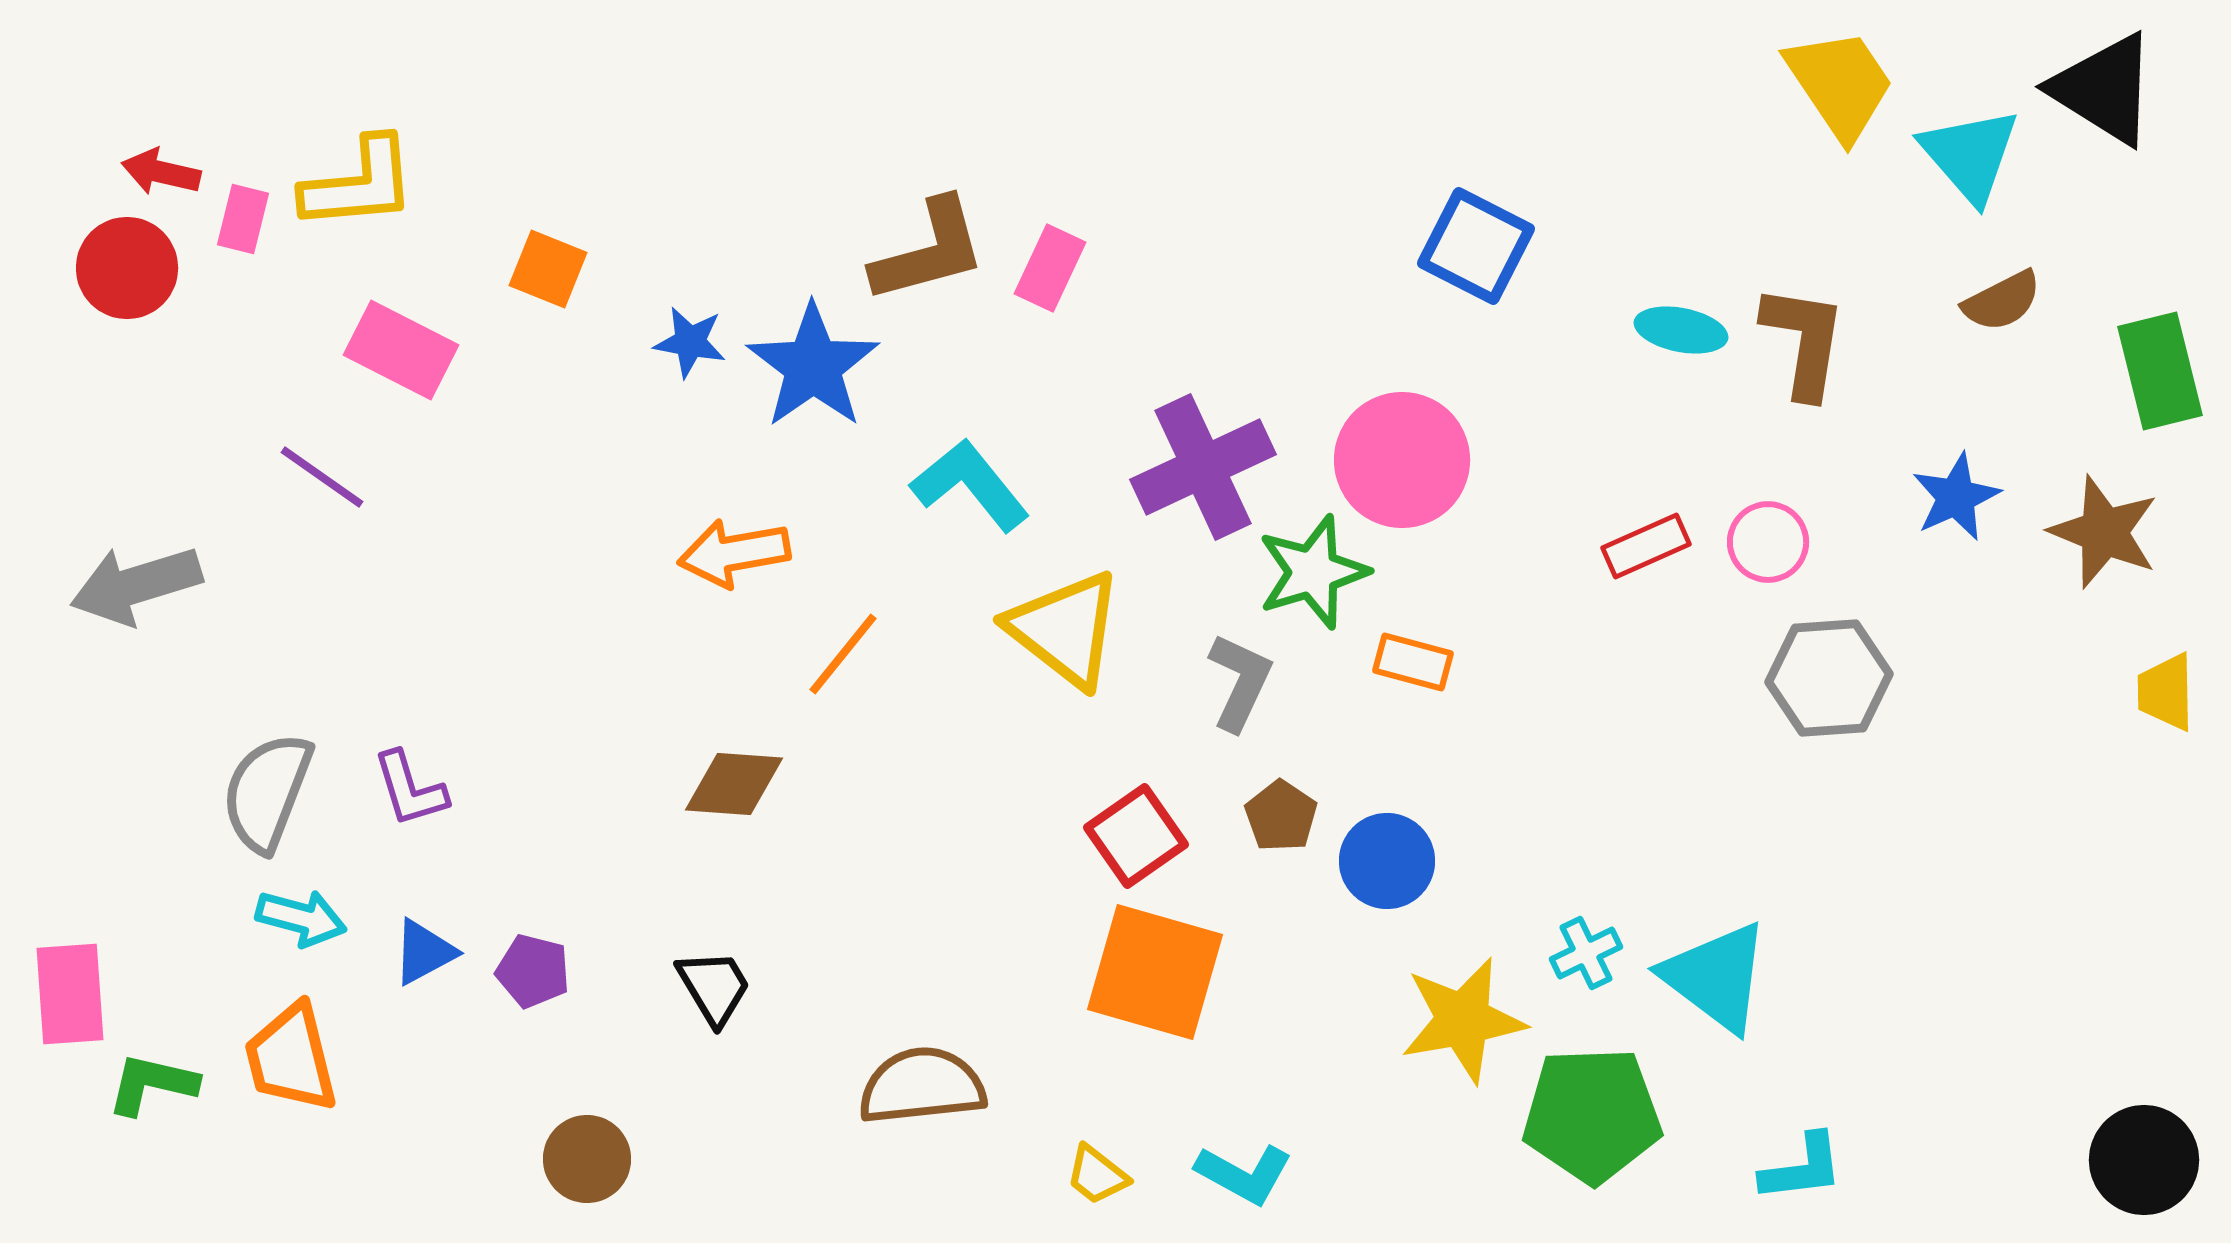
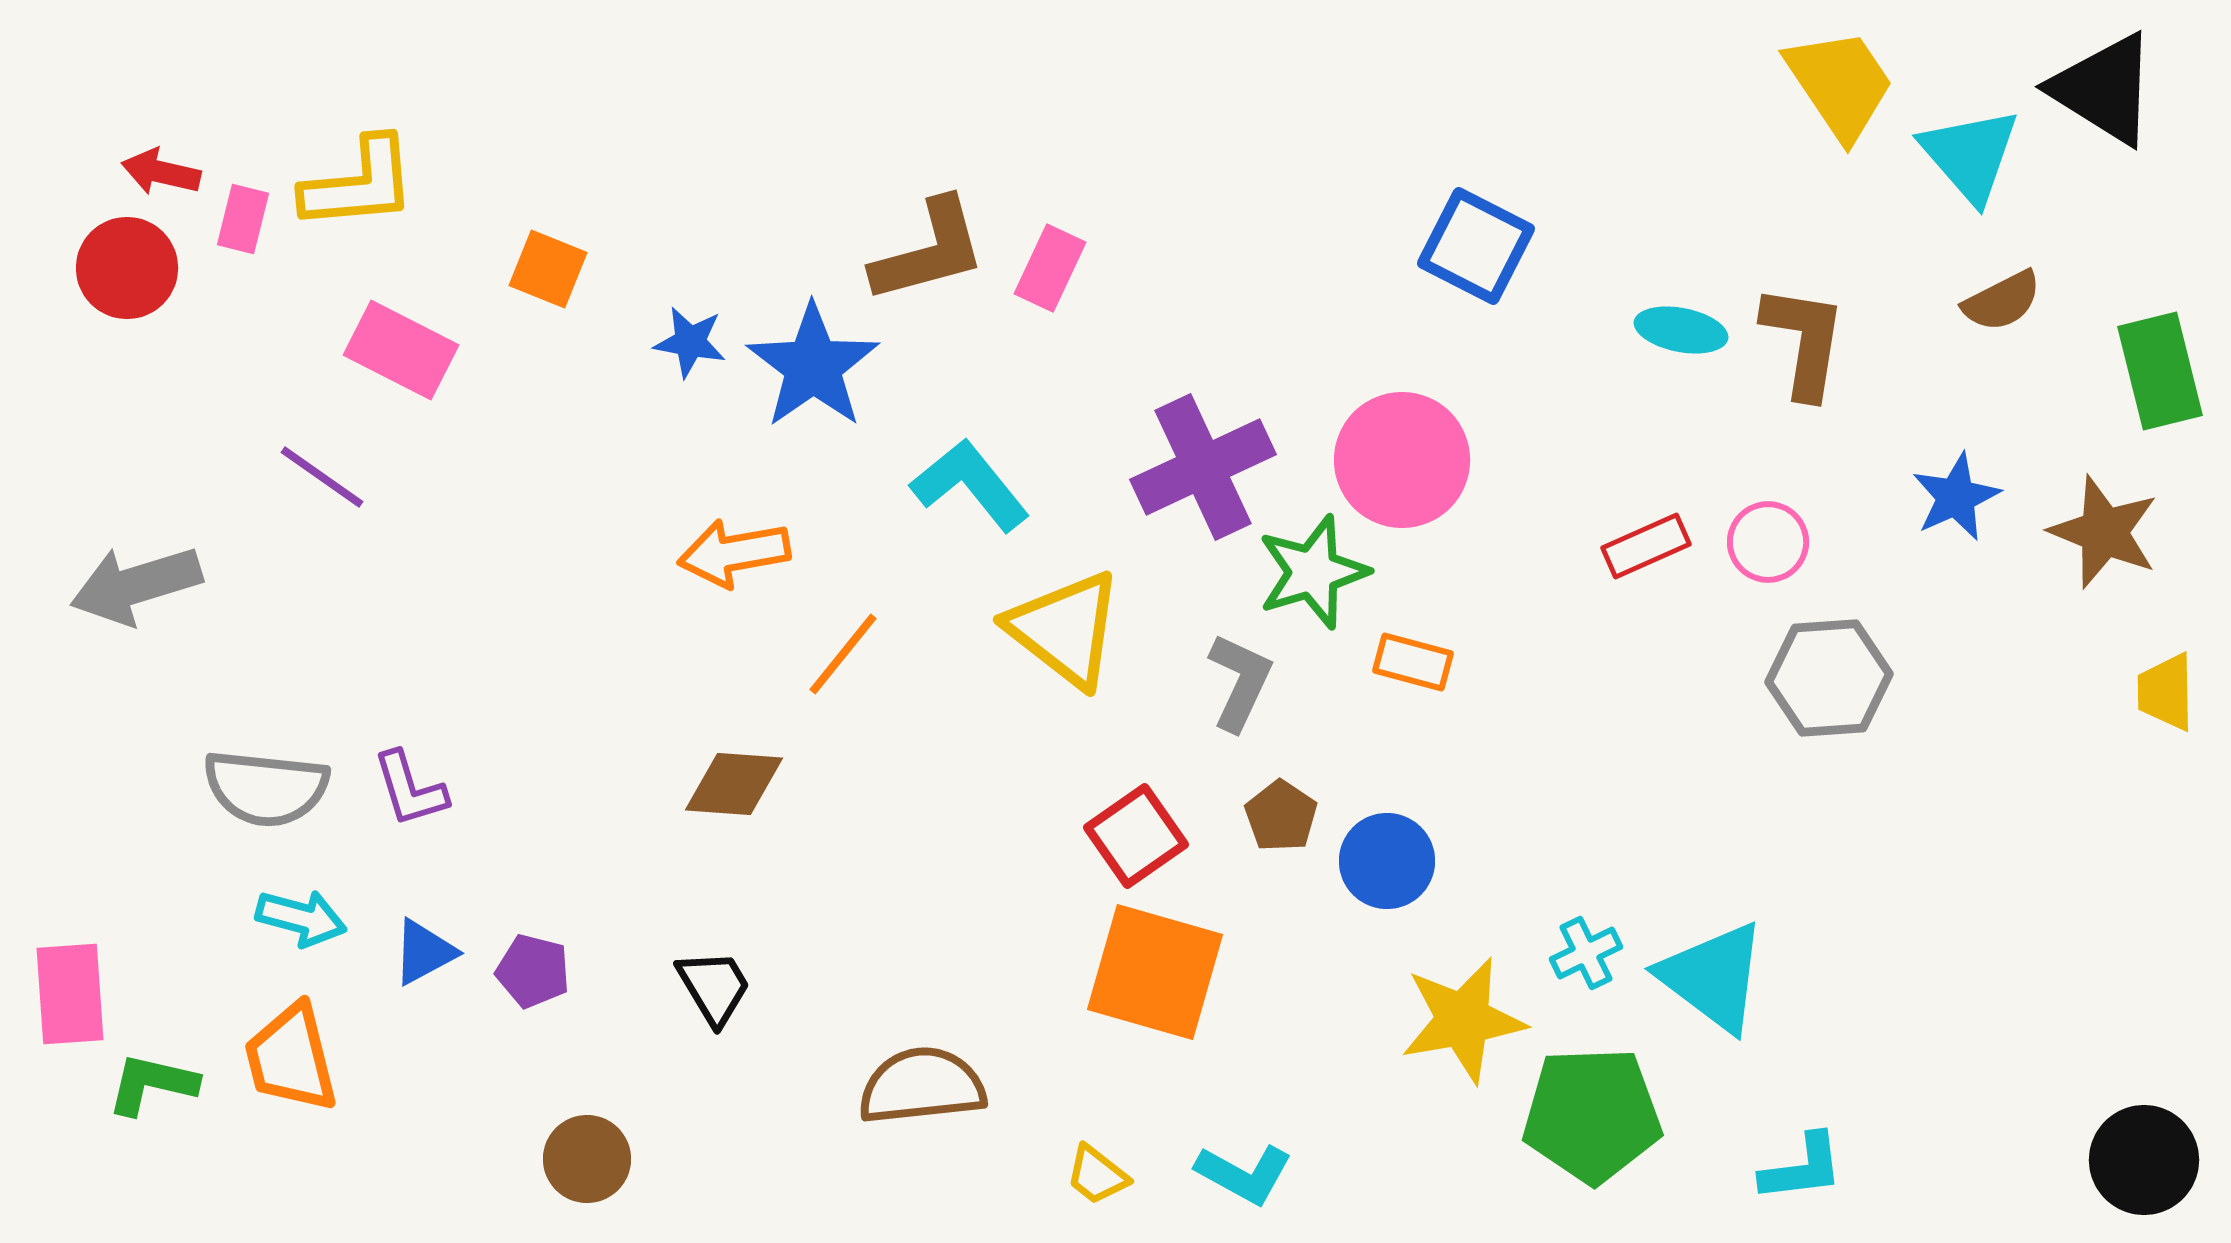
gray semicircle at (267, 792): moved 1 px left, 4 px up; rotated 105 degrees counterclockwise
cyan triangle at (1716, 977): moved 3 px left
